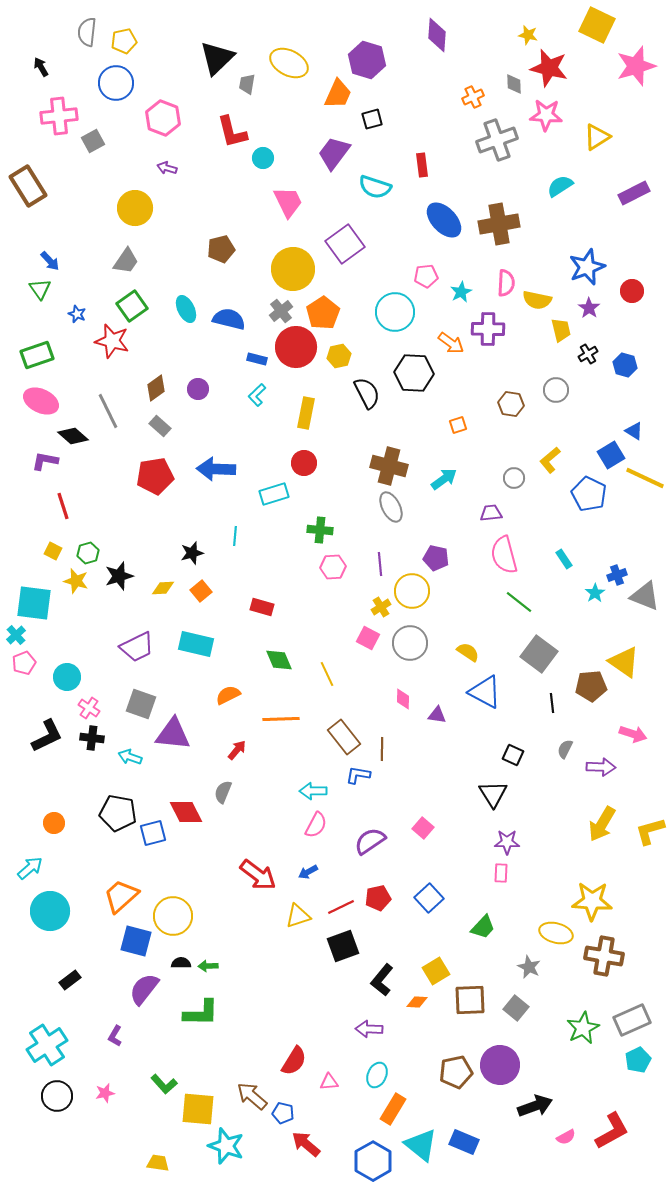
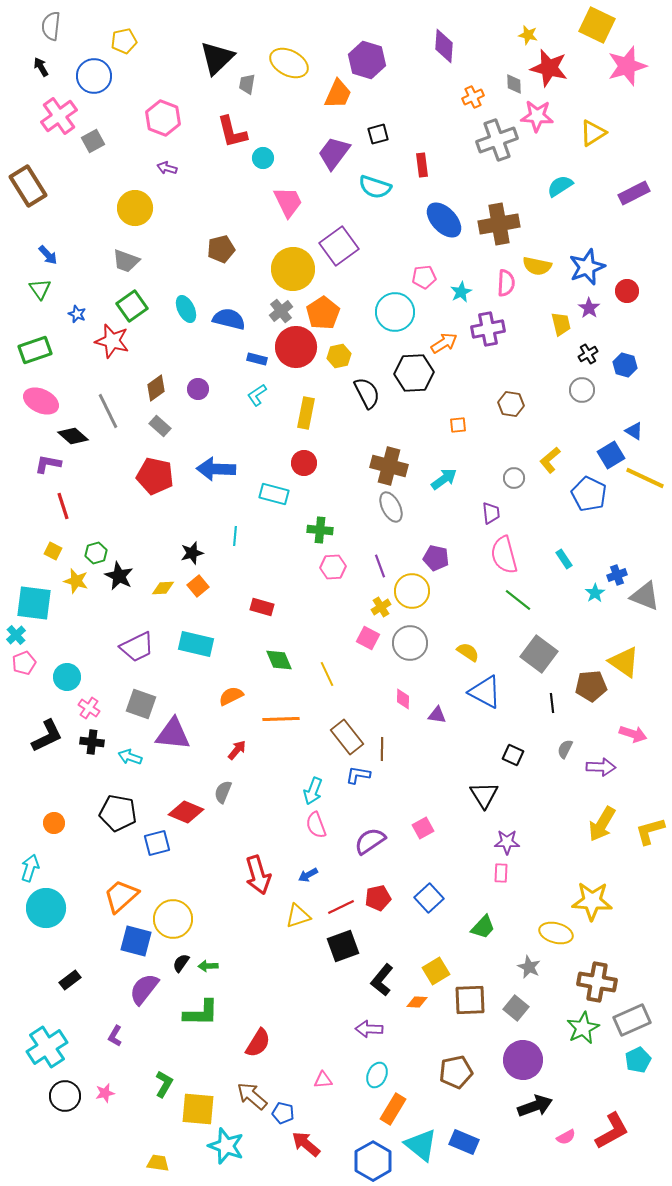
gray semicircle at (87, 32): moved 36 px left, 6 px up
purple diamond at (437, 35): moved 7 px right, 11 px down
pink star at (636, 66): moved 9 px left
blue circle at (116, 83): moved 22 px left, 7 px up
pink star at (546, 115): moved 9 px left, 1 px down
pink cross at (59, 116): rotated 30 degrees counterclockwise
black square at (372, 119): moved 6 px right, 15 px down
yellow triangle at (597, 137): moved 4 px left, 4 px up
purple square at (345, 244): moved 6 px left, 2 px down
blue arrow at (50, 261): moved 2 px left, 6 px up
gray trapezoid at (126, 261): rotated 76 degrees clockwise
pink pentagon at (426, 276): moved 2 px left, 1 px down
red circle at (632, 291): moved 5 px left
yellow semicircle at (537, 300): moved 34 px up
purple cross at (488, 329): rotated 12 degrees counterclockwise
yellow trapezoid at (561, 330): moved 6 px up
orange arrow at (451, 343): moved 7 px left; rotated 68 degrees counterclockwise
green rectangle at (37, 355): moved 2 px left, 5 px up
black hexagon at (414, 373): rotated 6 degrees counterclockwise
gray circle at (556, 390): moved 26 px right
cyan L-shape at (257, 395): rotated 10 degrees clockwise
orange square at (458, 425): rotated 12 degrees clockwise
purple L-shape at (45, 461): moved 3 px right, 3 px down
red pentagon at (155, 476): rotated 21 degrees clockwise
cyan rectangle at (274, 494): rotated 32 degrees clockwise
purple trapezoid at (491, 513): rotated 90 degrees clockwise
green hexagon at (88, 553): moved 8 px right
purple line at (380, 564): moved 2 px down; rotated 15 degrees counterclockwise
black star at (119, 576): rotated 28 degrees counterclockwise
orange square at (201, 591): moved 3 px left, 5 px up
green line at (519, 602): moved 1 px left, 2 px up
orange semicircle at (228, 695): moved 3 px right, 1 px down
brown rectangle at (344, 737): moved 3 px right
black cross at (92, 738): moved 4 px down
cyan arrow at (313, 791): rotated 68 degrees counterclockwise
black triangle at (493, 794): moved 9 px left, 1 px down
red diamond at (186, 812): rotated 40 degrees counterclockwise
pink semicircle at (316, 825): rotated 132 degrees clockwise
pink square at (423, 828): rotated 20 degrees clockwise
blue square at (153, 833): moved 4 px right, 10 px down
cyan arrow at (30, 868): rotated 32 degrees counterclockwise
blue arrow at (308, 872): moved 3 px down
red arrow at (258, 875): rotated 36 degrees clockwise
cyan circle at (50, 911): moved 4 px left, 3 px up
yellow circle at (173, 916): moved 3 px down
brown cross at (604, 956): moved 7 px left, 26 px down
black semicircle at (181, 963): rotated 54 degrees counterclockwise
cyan cross at (47, 1045): moved 2 px down
red semicircle at (294, 1061): moved 36 px left, 18 px up
purple circle at (500, 1065): moved 23 px right, 5 px up
pink triangle at (329, 1082): moved 6 px left, 2 px up
green L-shape at (164, 1084): rotated 108 degrees counterclockwise
black circle at (57, 1096): moved 8 px right
